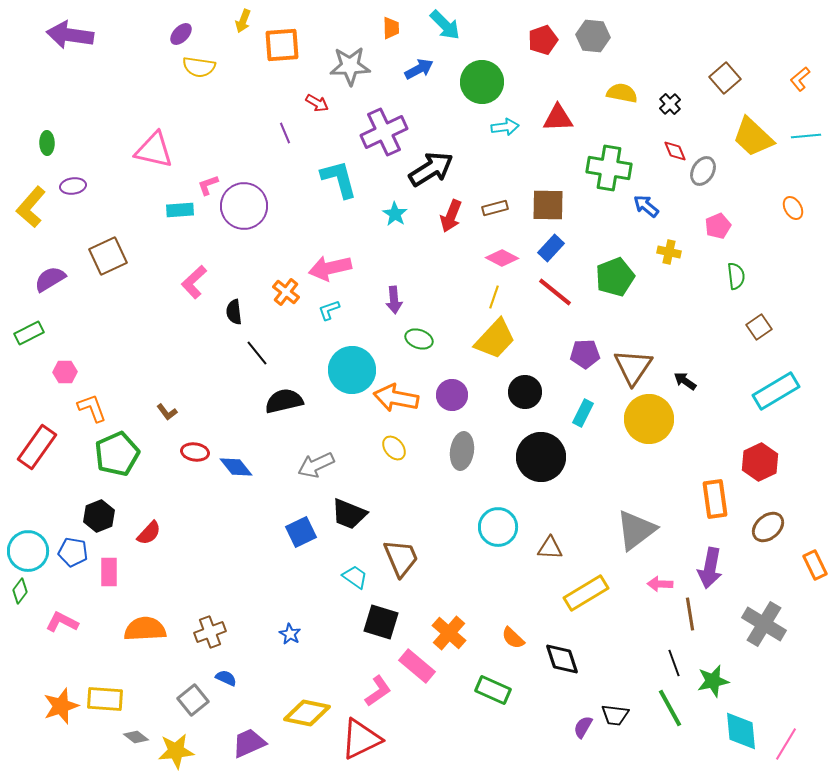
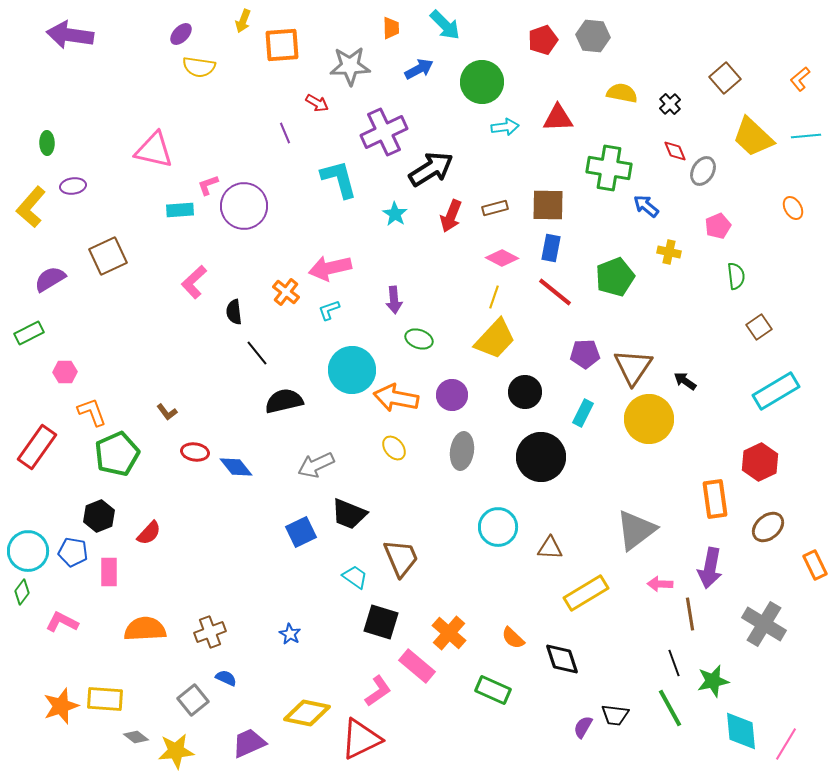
blue rectangle at (551, 248): rotated 32 degrees counterclockwise
orange L-shape at (92, 408): moved 4 px down
green diamond at (20, 591): moved 2 px right, 1 px down
